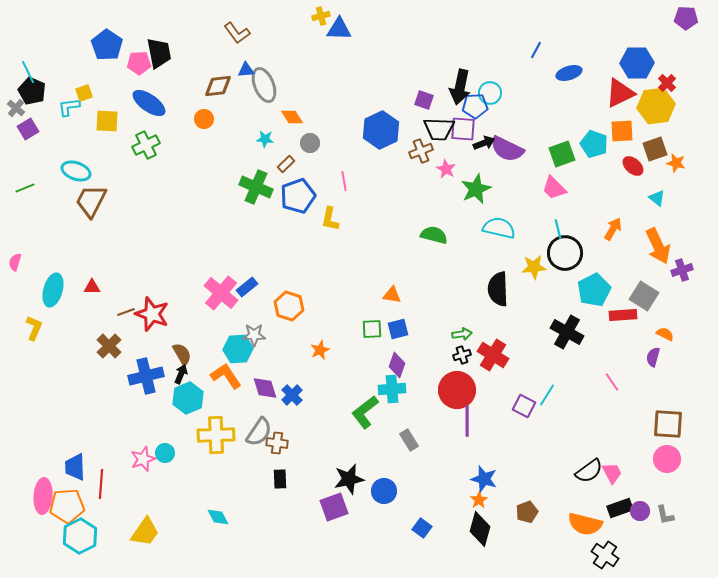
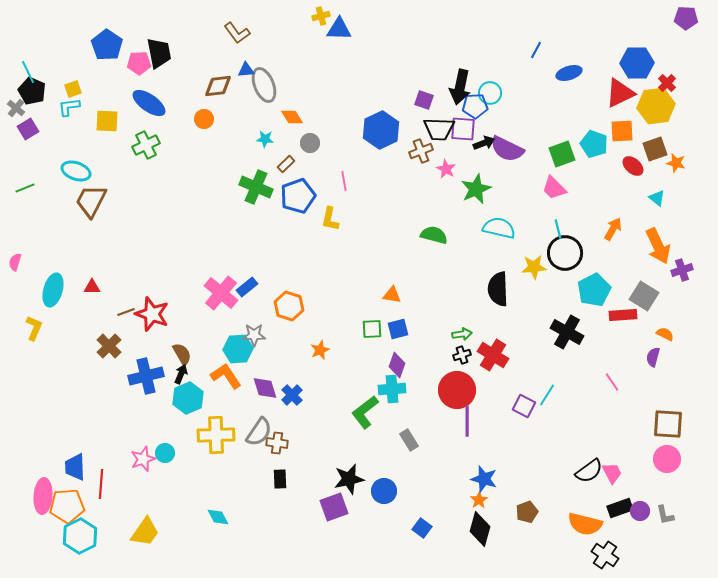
yellow square at (84, 93): moved 11 px left, 4 px up
